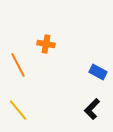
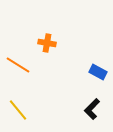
orange cross: moved 1 px right, 1 px up
orange line: rotated 30 degrees counterclockwise
